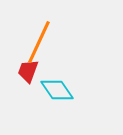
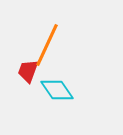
orange line: moved 8 px right, 3 px down
